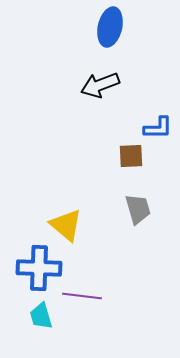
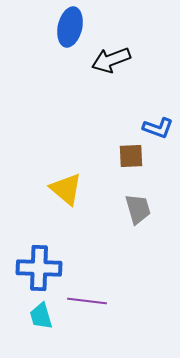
blue ellipse: moved 40 px left
black arrow: moved 11 px right, 25 px up
blue L-shape: rotated 20 degrees clockwise
yellow triangle: moved 36 px up
purple line: moved 5 px right, 5 px down
